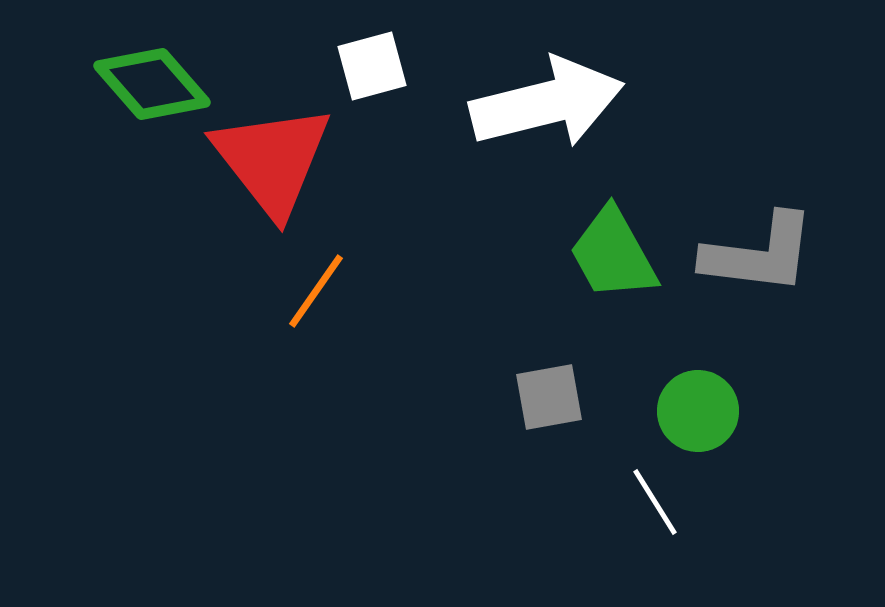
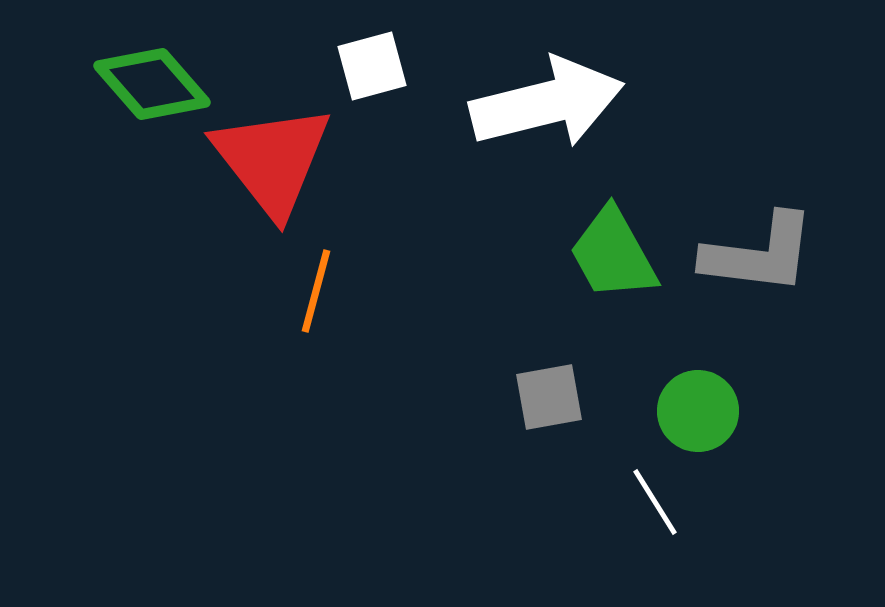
orange line: rotated 20 degrees counterclockwise
